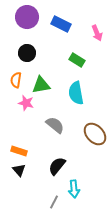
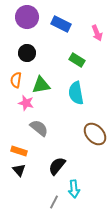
gray semicircle: moved 16 px left, 3 px down
